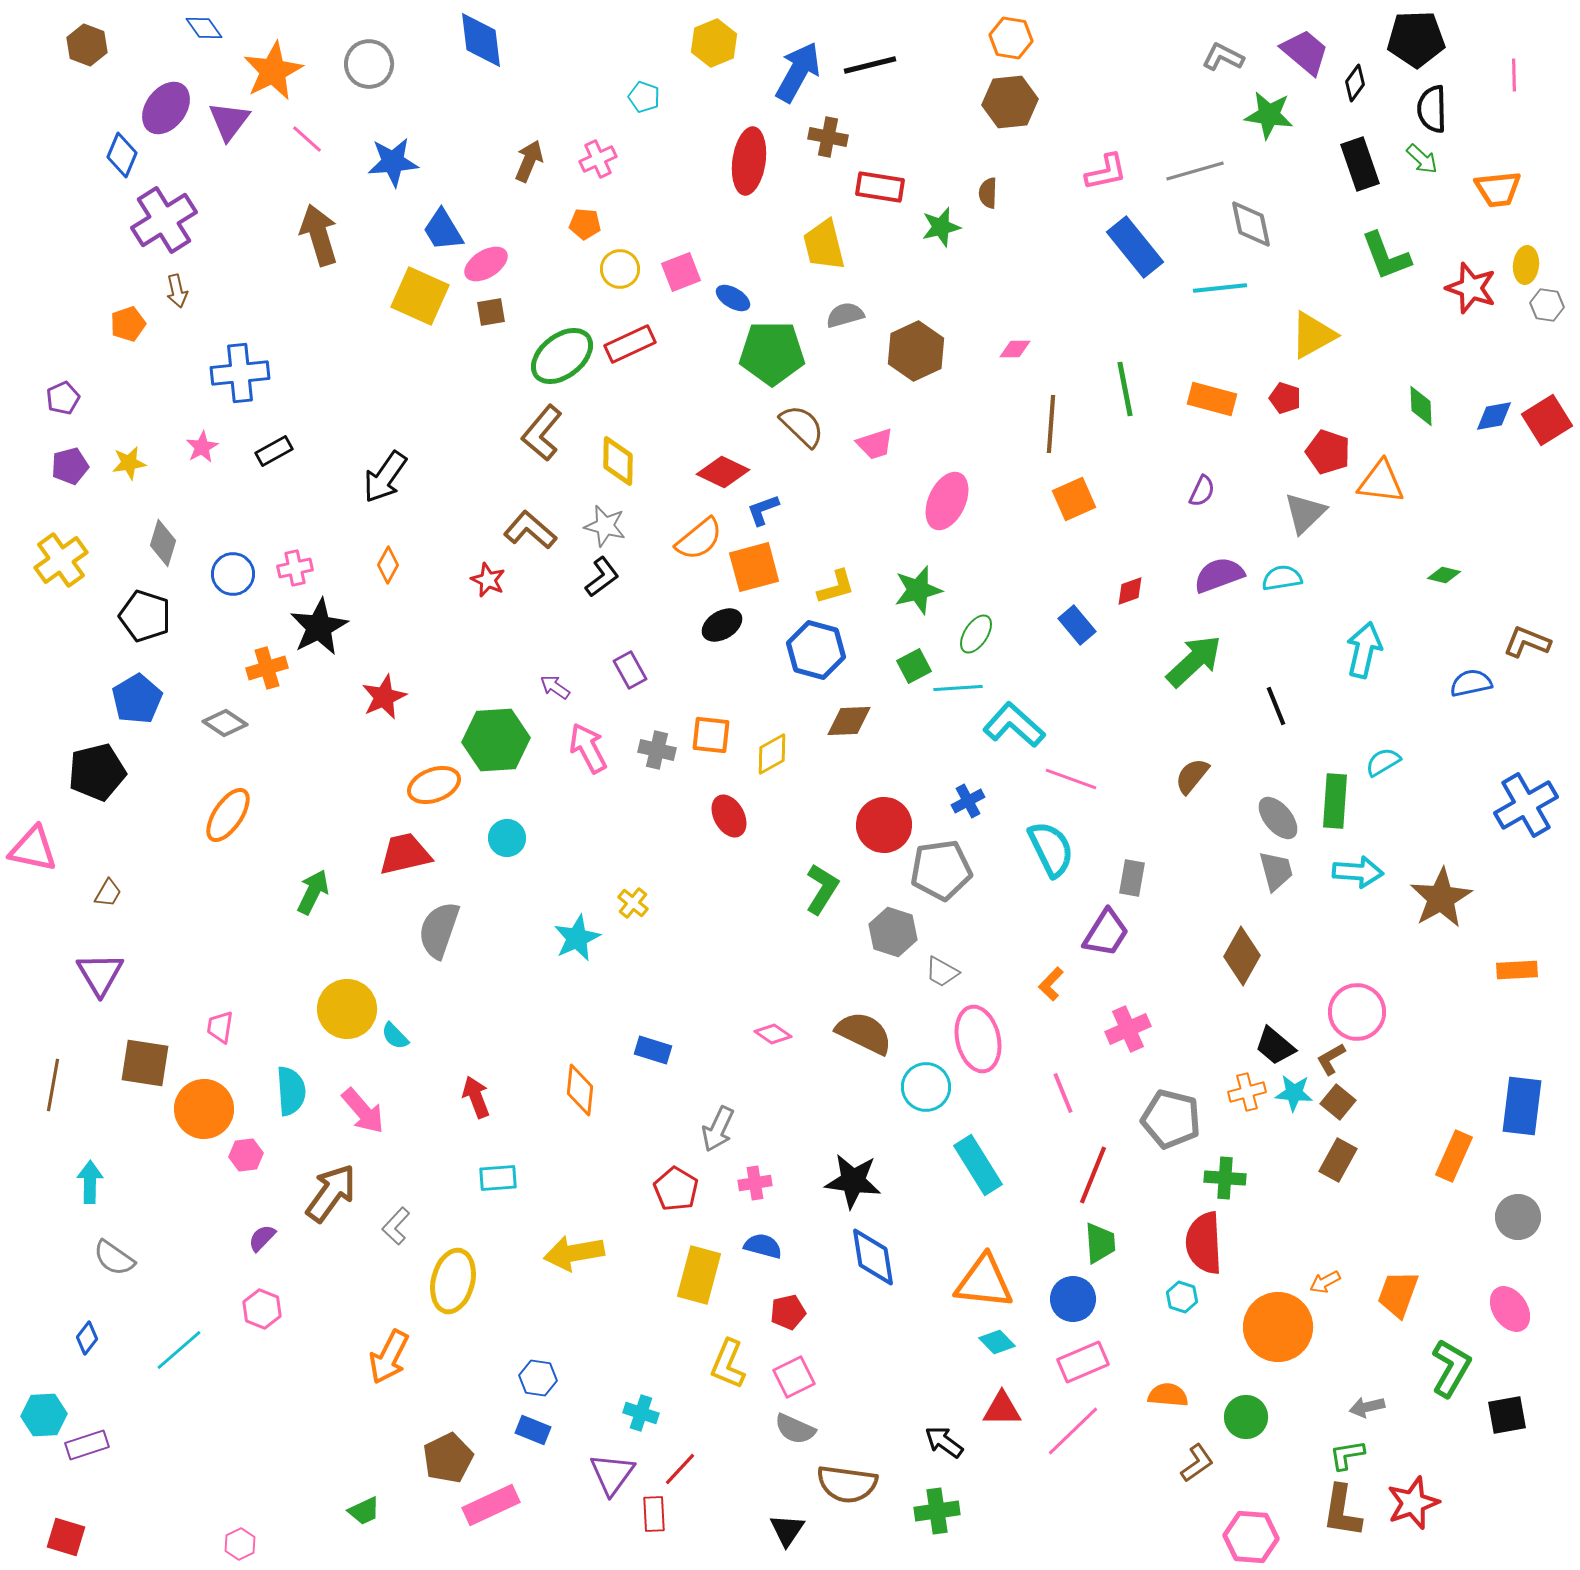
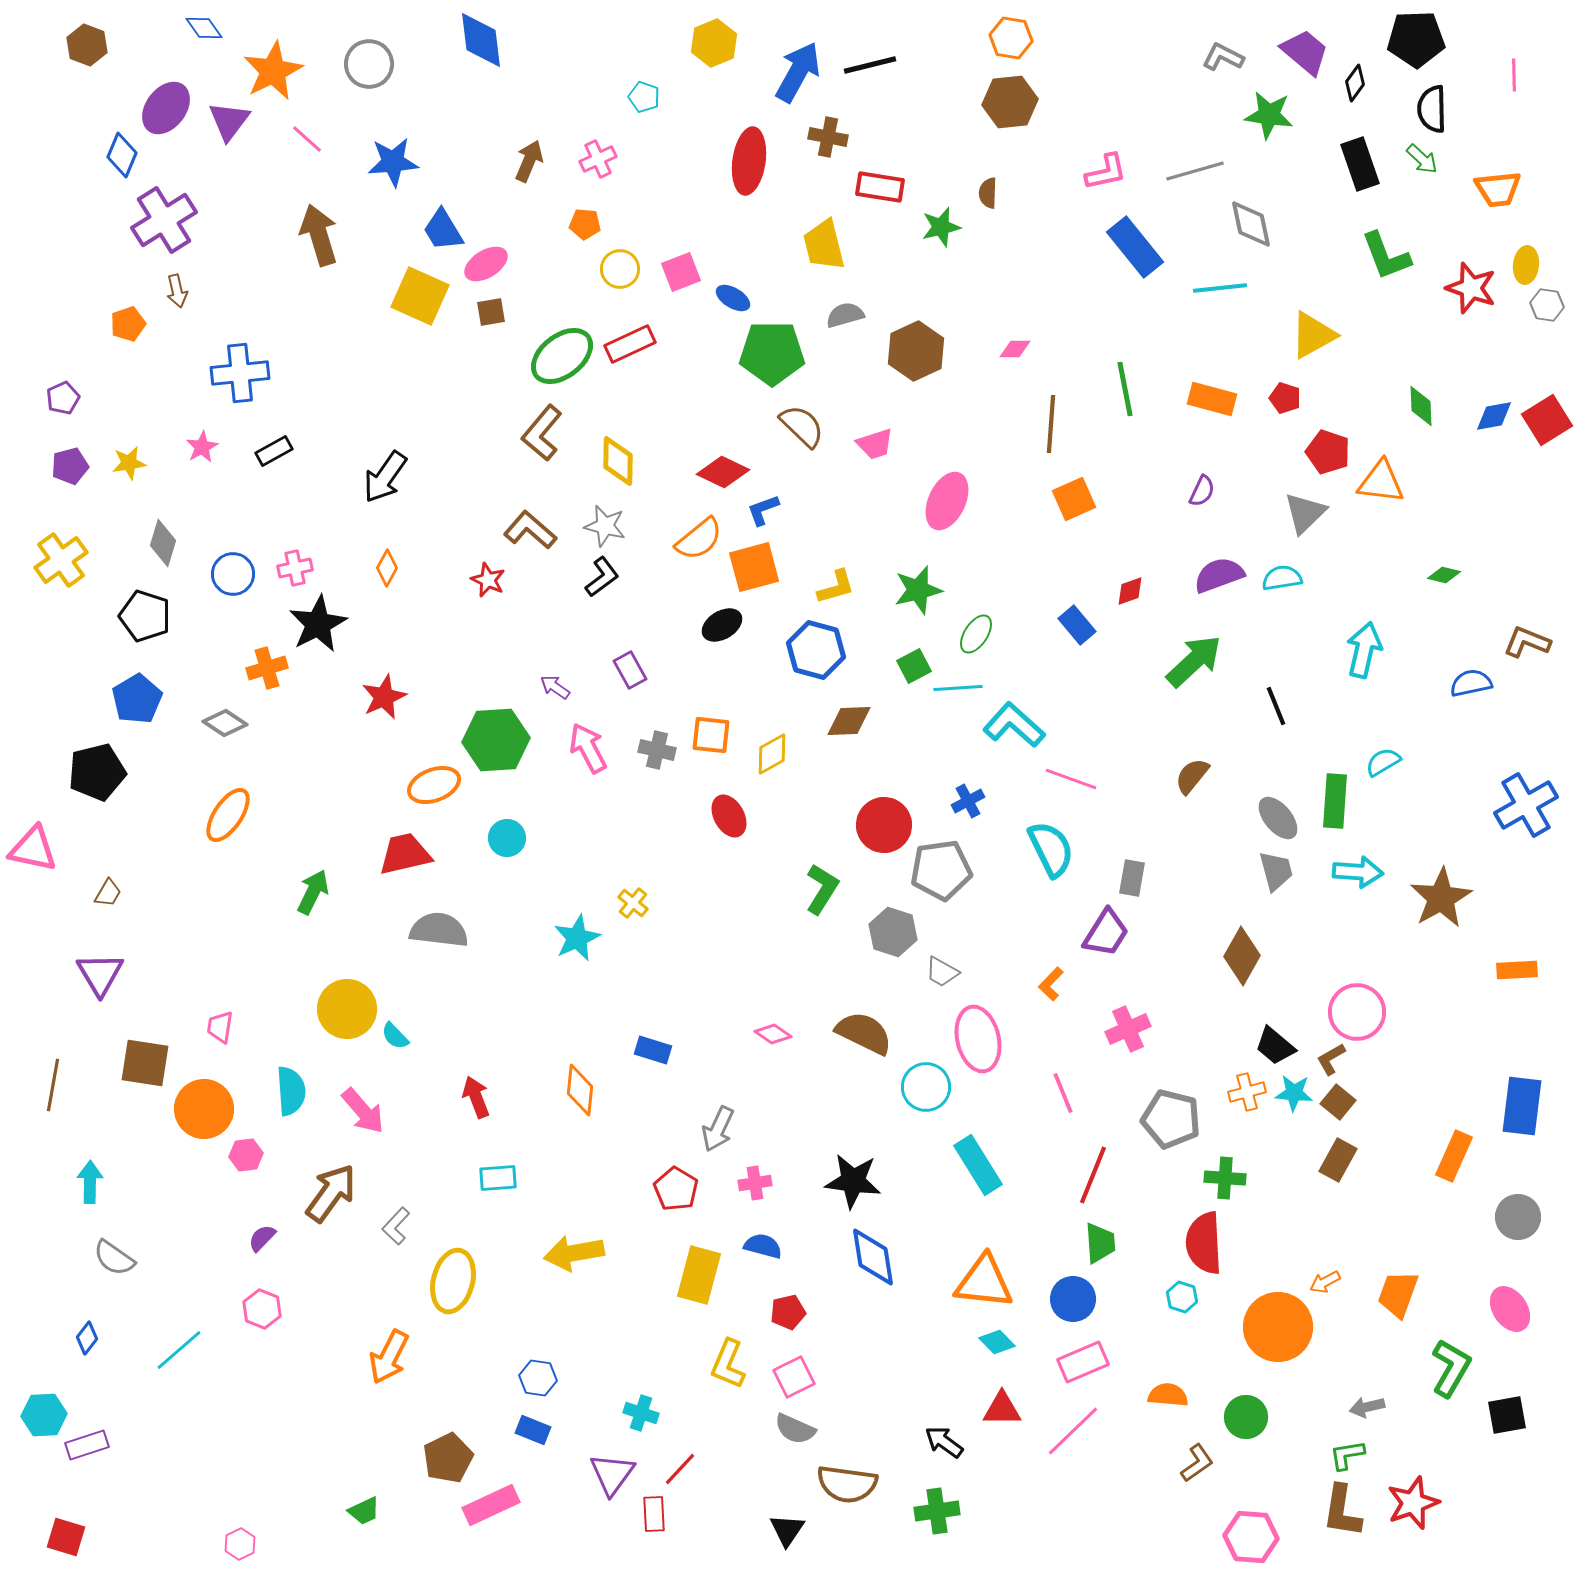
orange diamond at (388, 565): moved 1 px left, 3 px down
black star at (319, 627): moved 1 px left, 3 px up
gray semicircle at (439, 930): rotated 78 degrees clockwise
